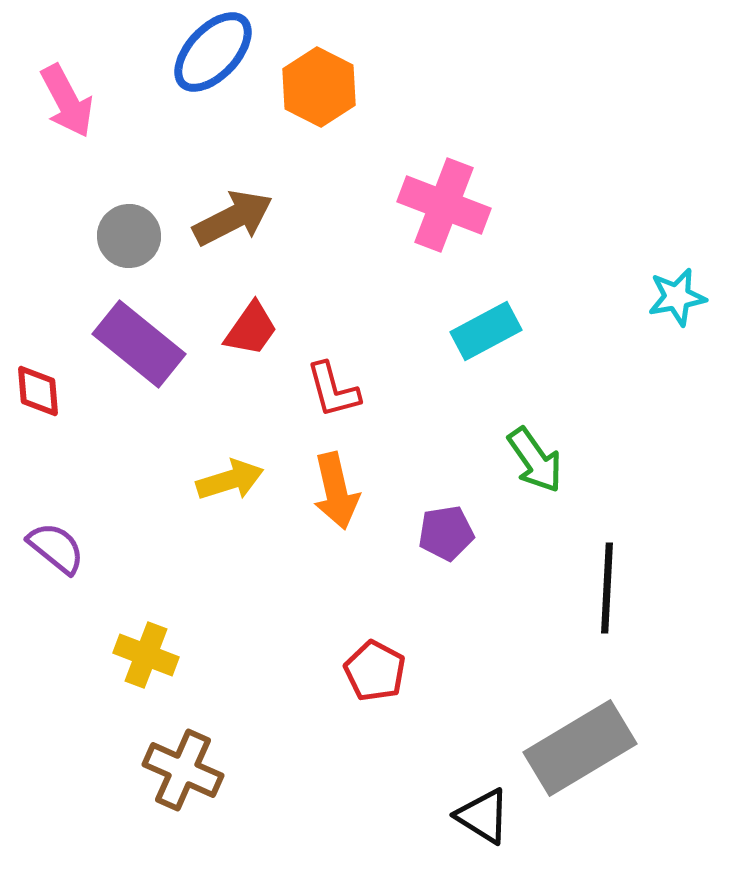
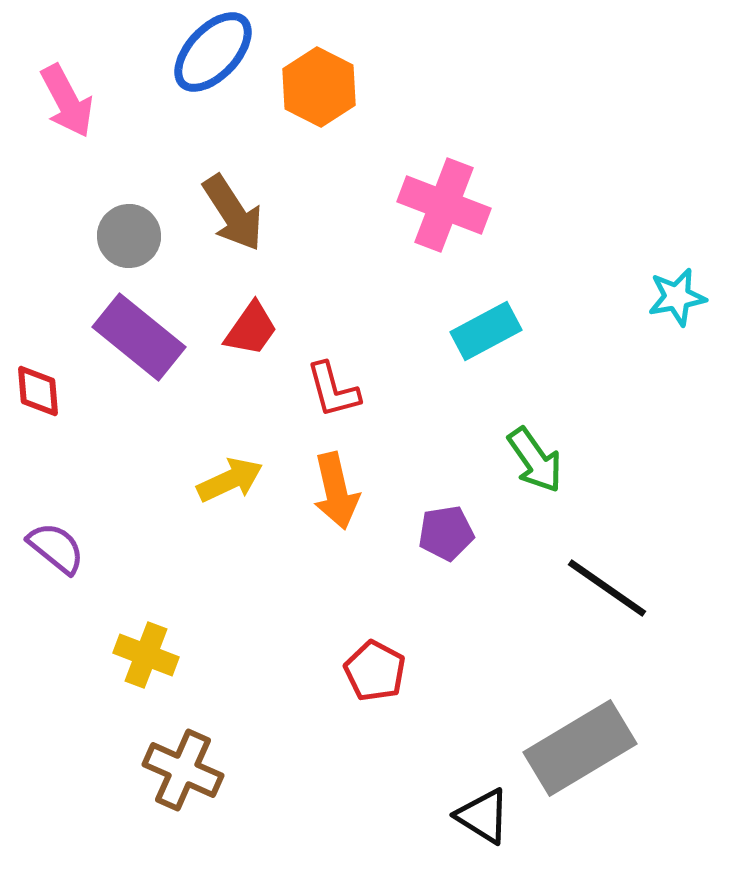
brown arrow: moved 5 px up; rotated 84 degrees clockwise
purple rectangle: moved 7 px up
yellow arrow: rotated 8 degrees counterclockwise
black line: rotated 58 degrees counterclockwise
